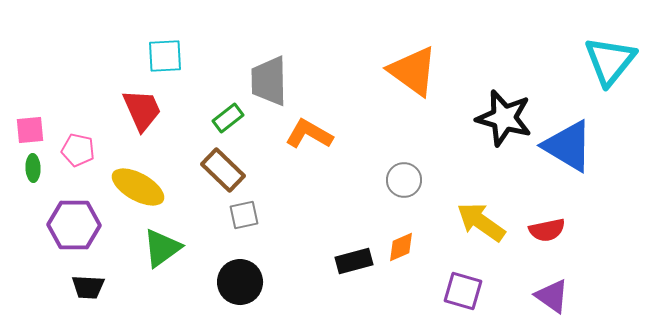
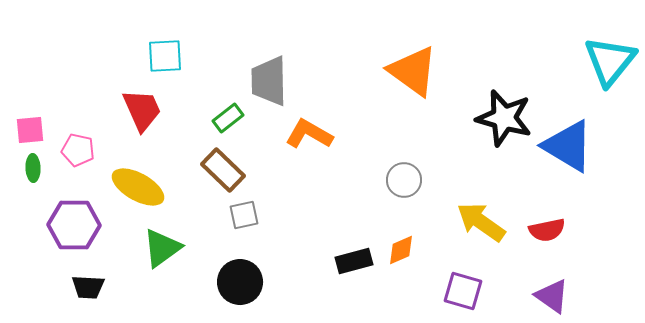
orange diamond: moved 3 px down
